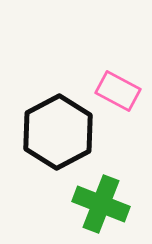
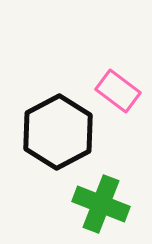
pink rectangle: rotated 9 degrees clockwise
